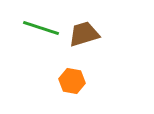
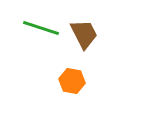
brown trapezoid: rotated 80 degrees clockwise
